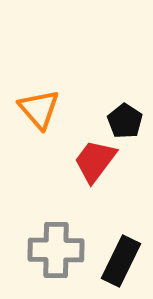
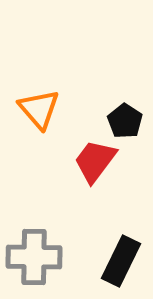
gray cross: moved 22 px left, 7 px down
